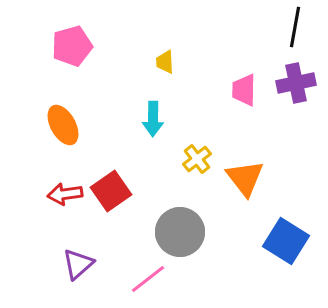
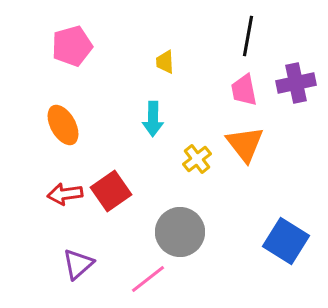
black line: moved 47 px left, 9 px down
pink trapezoid: rotated 12 degrees counterclockwise
orange triangle: moved 34 px up
